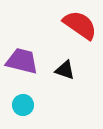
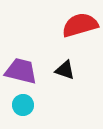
red semicircle: rotated 51 degrees counterclockwise
purple trapezoid: moved 1 px left, 10 px down
